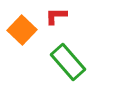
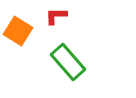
orange square: moved 4 px left, 1 px down; rotated 12 degrees counterclockwise
